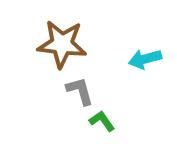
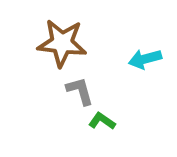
brown star: moved 1 px up
green L-shape: rotated 20 degrees counterclockwise
